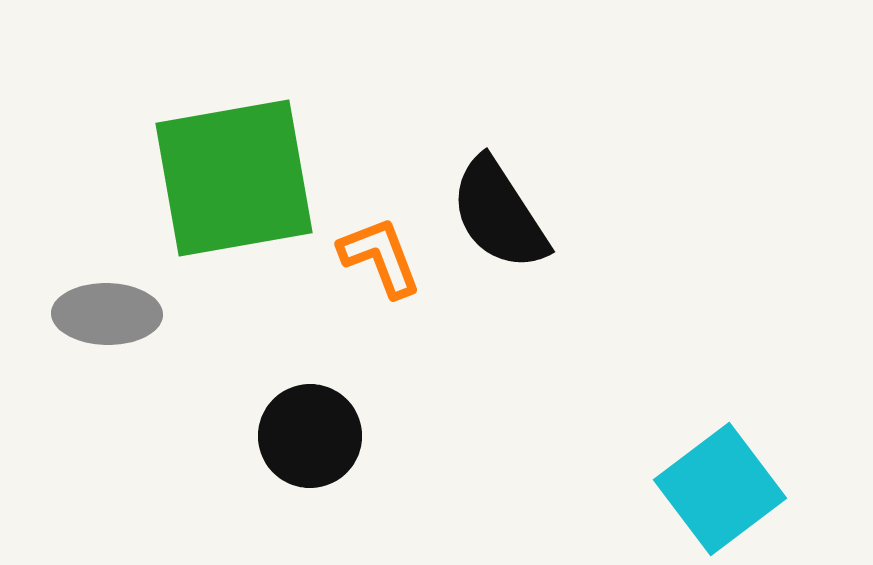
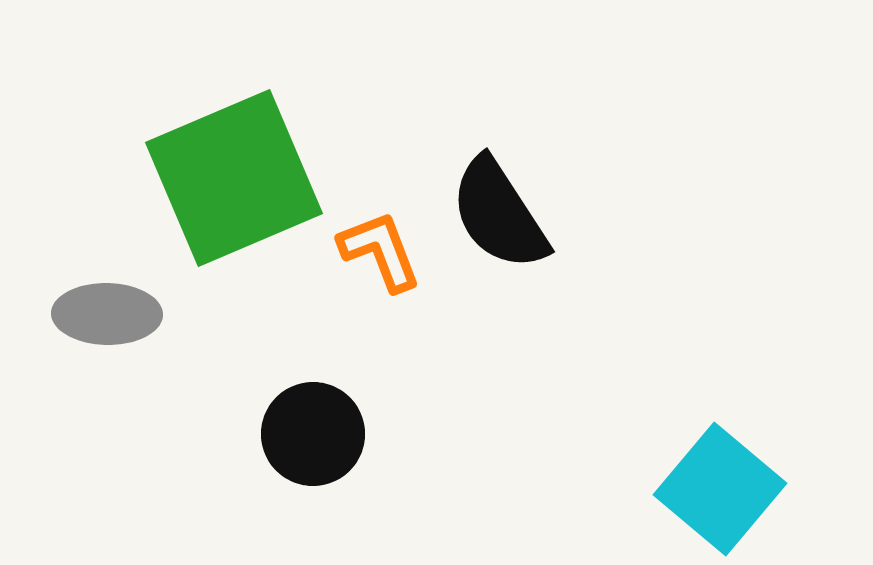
green square: rotated 13 degrees counterclockwise
orange L-shape: moved 6 px up
black circle: moved 3 px right, 2 px up
cyan square: rotated 13 degrees counterclockwise
